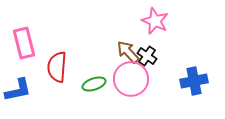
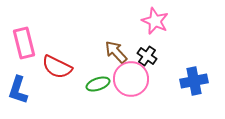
brown arrow: moved 12 px left
red semicircle: rotated 68 degrees counterclockwise
green ellipse: moved 4 px right
blue L-shape: rotated 120 degrees clockwise
